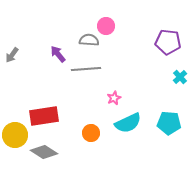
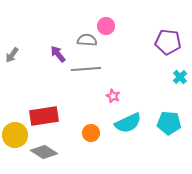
gray semicircle: moved 2 px left
pink star: moved 1 px left, 2 px up; rotated 24 degrees counterclockwise
